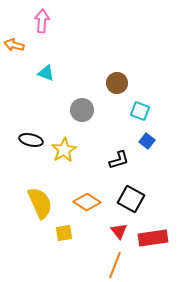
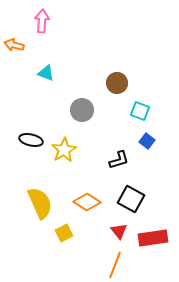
yellow square: rotated 18 degrees counterclockwise
